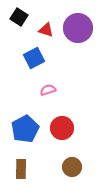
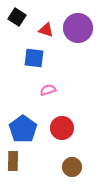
black square: moved 2 px left
blue square: rotated 35 degrees clockwise
blue pentagon: moved 2 px left; rotated 8 degrees counterclockwise
brown rectangle: moved 8 px left, 8 px up
